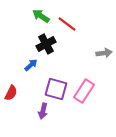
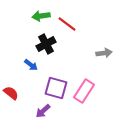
green arrow: rotated 42 degrees counterclockwise
blue arrow: rotated 80 degrees clockwise
purple square: moved 1 px up
red semicircle: rotated 77 degrees counterclockwise
purple arrow: rotated 35 degrees clockwise
